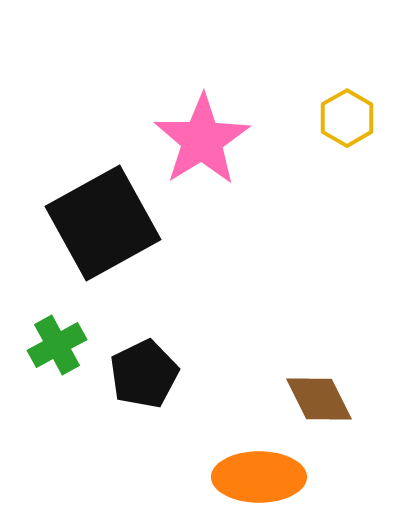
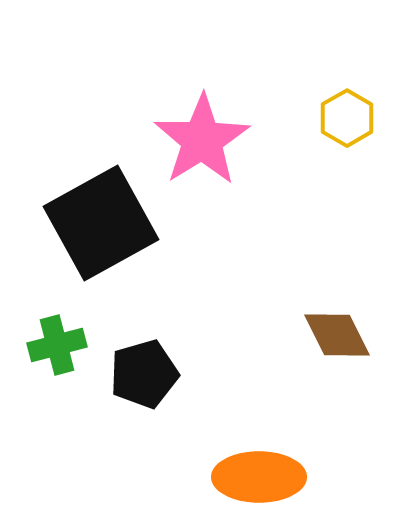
black square: moved 2 px left
green cross: rotated 14 degrees clockwise
black pentagon: rotated 10 degrees clockwise
brown diamond: moved 18 px right, 64 px up
